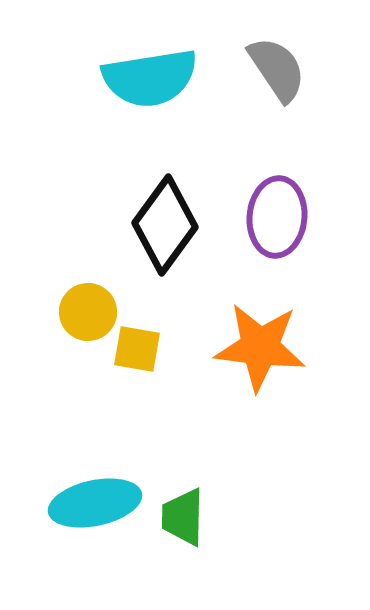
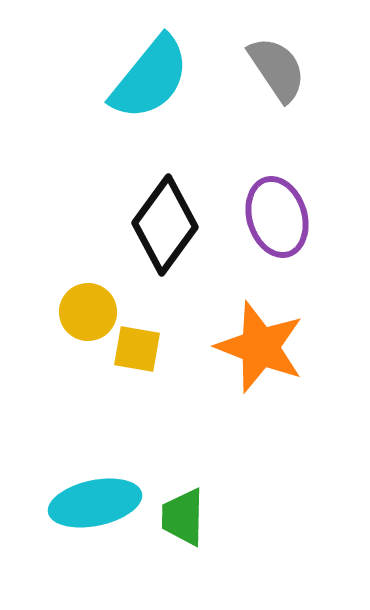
cyan semicircle: rotated 42 degrees counterclockwise
purple ellipse: rotated 22 degrees counterclockwise
orange star: rotated 14 degrees clockwise
